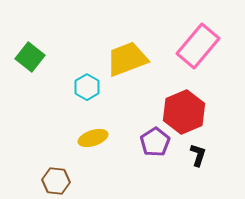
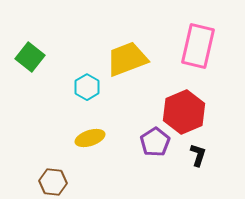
pink rectangle: rotated 27 degrees counterclockwise
yellow ellipse: moved 3 px left
brown hexagon: moved 3 px left, 1 px down
